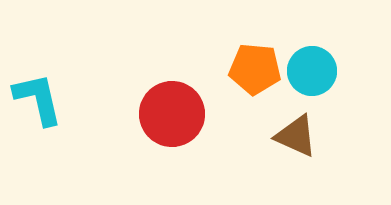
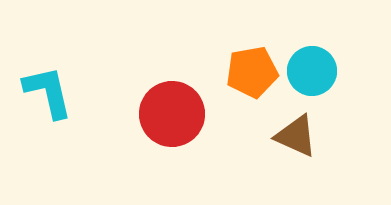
orange pentagon: moved 3 px left, 3 px down; rotated 15 degrees counterclockwise
cyan L-shape: moved 10 px right, 7 px up
